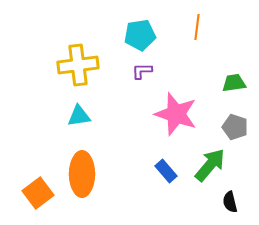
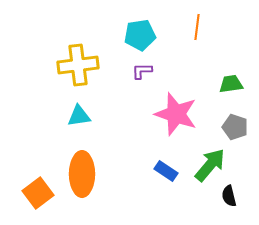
green trapezoid: moved 3 px left, 1 px down
blue rectangle: rotated 15 degrees counterclockwise
black semicircle: moved 1 px left, 6 px up
